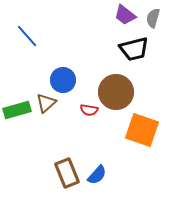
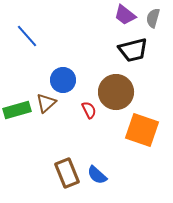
black trapezoid: moved 1 px left, 1 px down
red semicircle: rotated 126 degrees counterclockwise
blue semicircle: rotated 90 degrees clockwise
